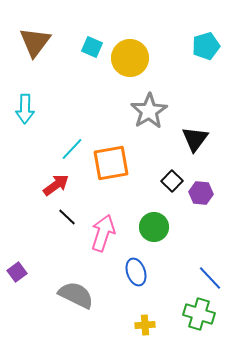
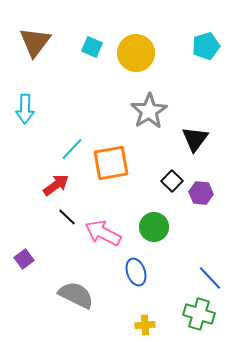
yellow circle: moved 6 px right, 5 px up
pink arrow: rotated 81 degrees counterclockwise
purple square: moved 7 px right, 13 px up
